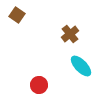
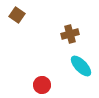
brown cross: rotated 24 degrees clockwise
red circle: moved 3 px right
